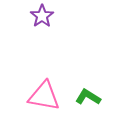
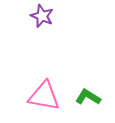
purple star: rotated 15 degrees counterclockwise
